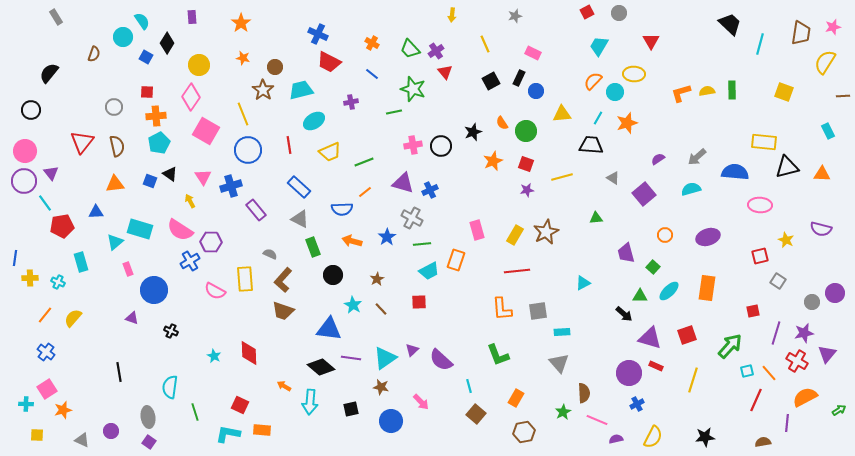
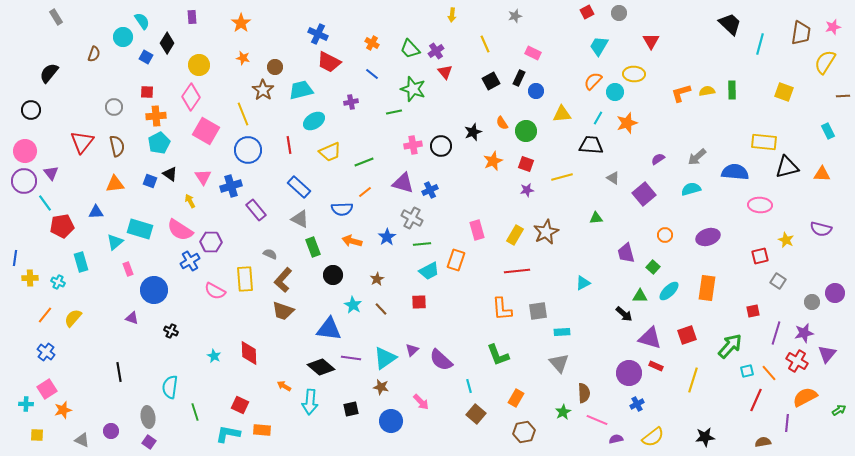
yellow semicircle at (653, 437): rotated 25 degrees clockwise
